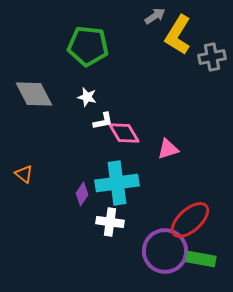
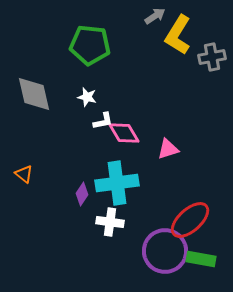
green pentagon: moved 2 px right, 1 px up
gray diamond: rotated 15 degrees clockwise
